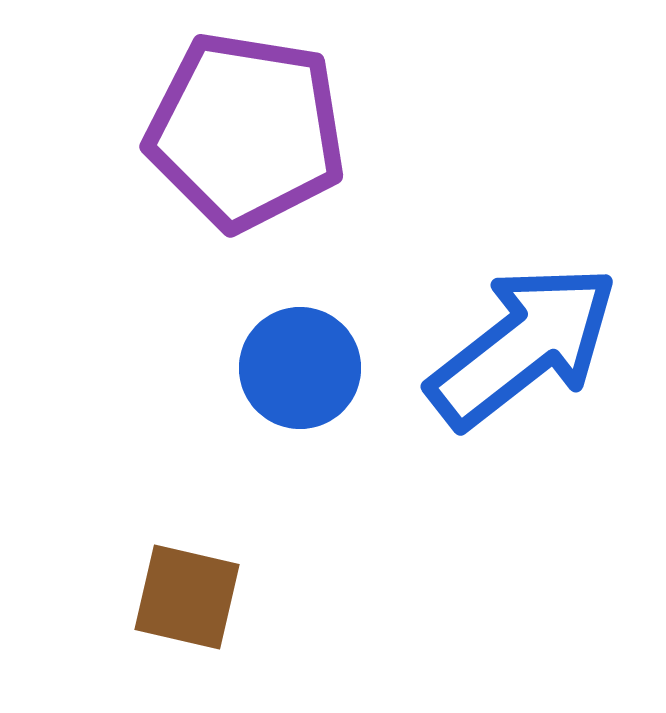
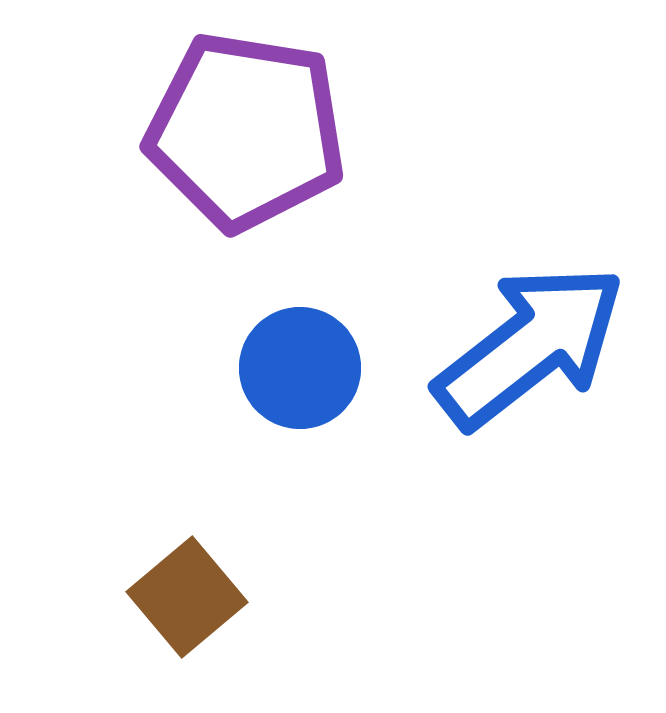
blue arrow: moved 7 px right
brown square: rotated 37 degrees clockwise
